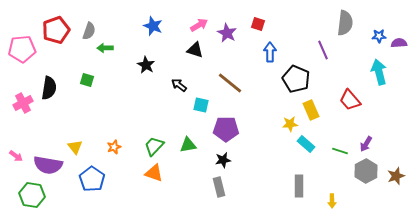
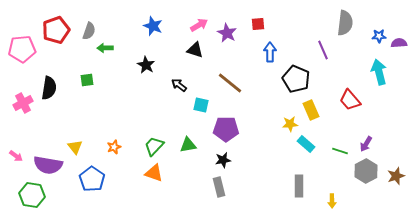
red square at (258, 24): rotated 24 degrees counterclockwise
green square at (87, 80): rotated 24 degrees counterclockwise
